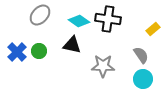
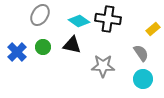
gray ellipse: rotated 10 degrees counterclockwise
green circle: moved 4 px right, 4 px up
gray semicircle: moved 2 px up
